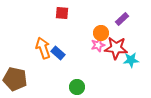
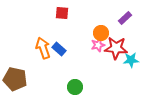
purple rectangle: moved 3 px right, 1 px up
blue rectangle: moved 1 px right, 4 px up
green circle: moved 2 px left
